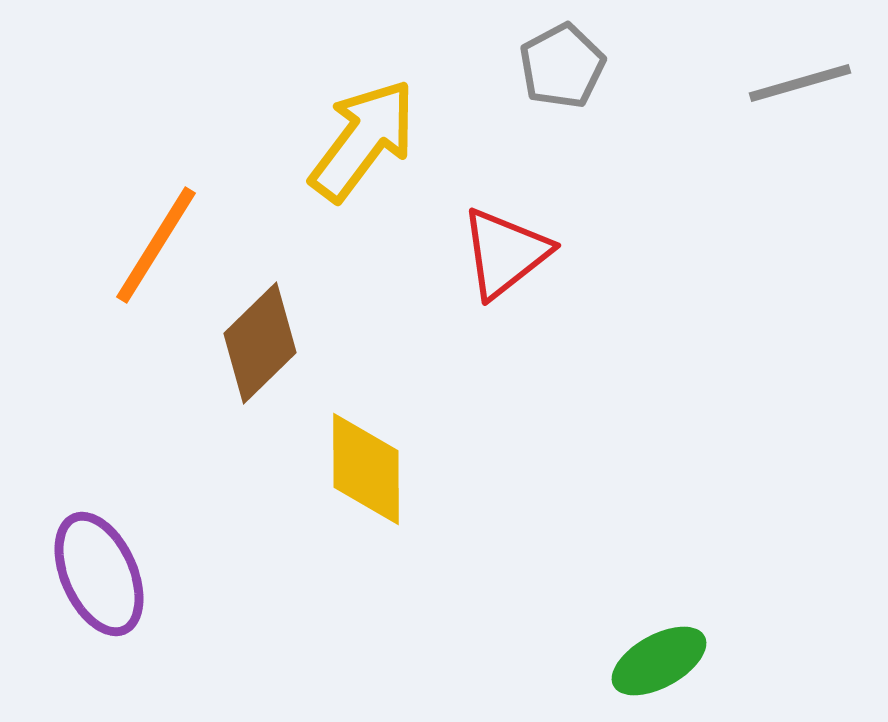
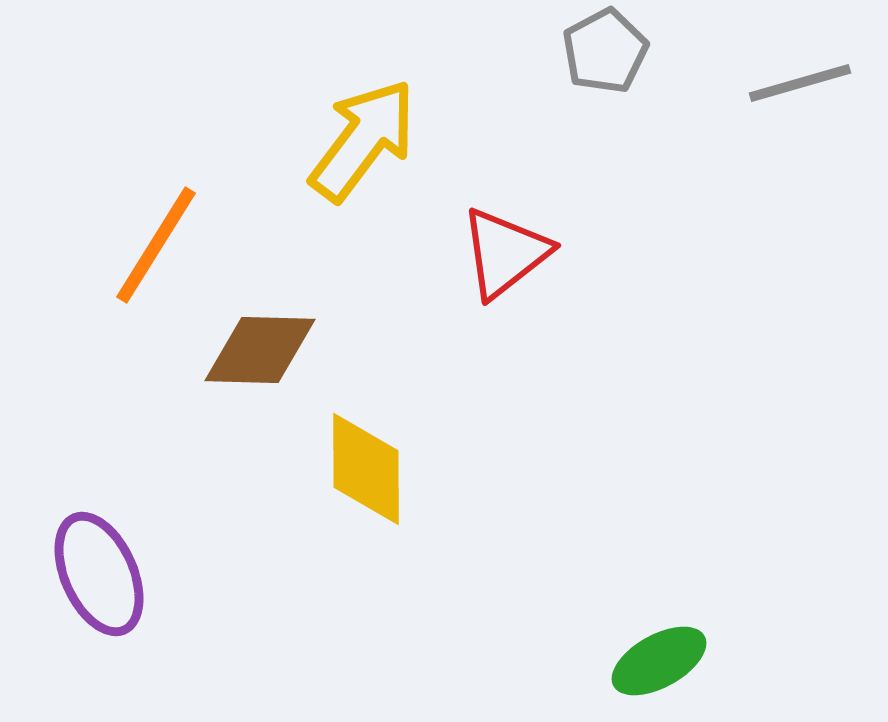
gray pentagon: moved 43 px right, 15 px up
brown diamond: moved 7 px down; rotated 46 degrees clockwise
